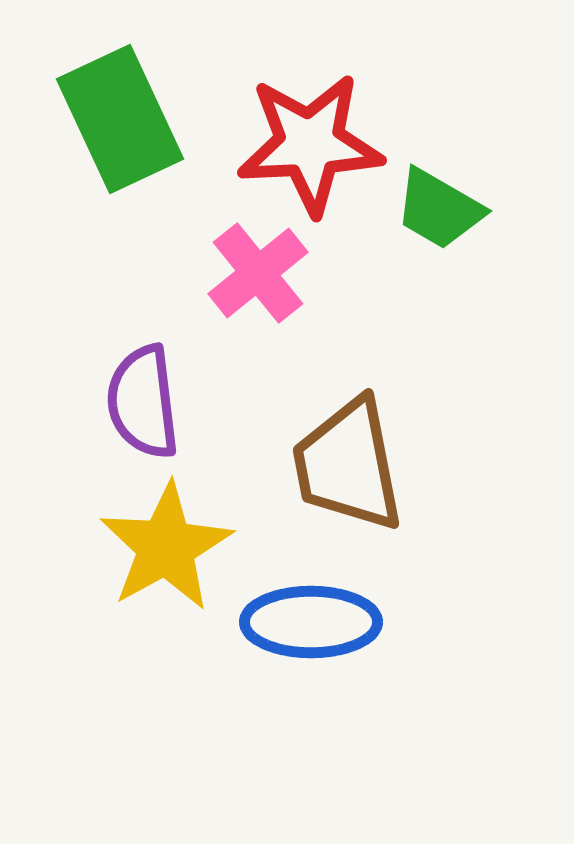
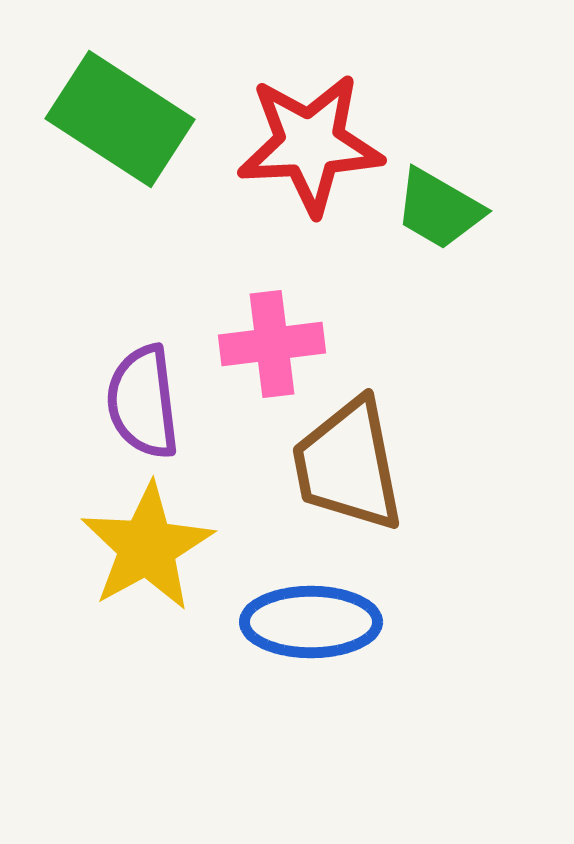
green rectangle: rotated 32 degrees counterclockwise
pink cross: moved 14 px right, 71 px down; rotated 32 degrees clockwise
yellow star: moved 19 px left
